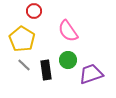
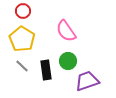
red circle: moved 11 px left
pink semicircle: moved 2 px left
green circle: moved 1 px down
gray line: moved 2 px left, 1 px down
purple trapezoid: moved 4 px left, 7 px down
